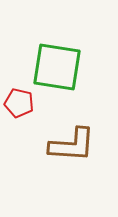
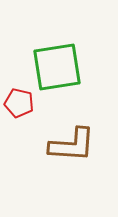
green square: rotated 18 degrees counterclockwise
